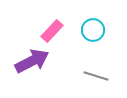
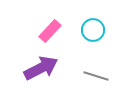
pink rectangle: moved 2 px left
purple arrow: moved 9 px right, 7 px down
